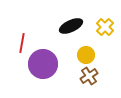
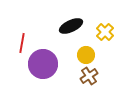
yellow cross: moved 5 px down
